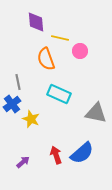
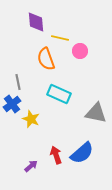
purple arrow: moved 8 px right, 4 px down
